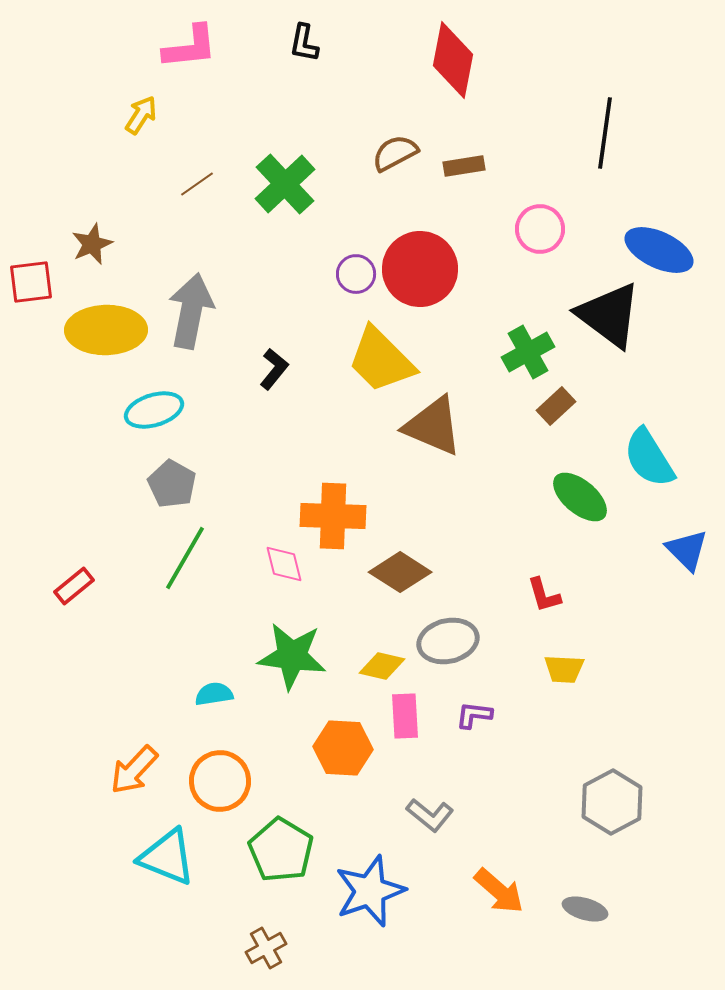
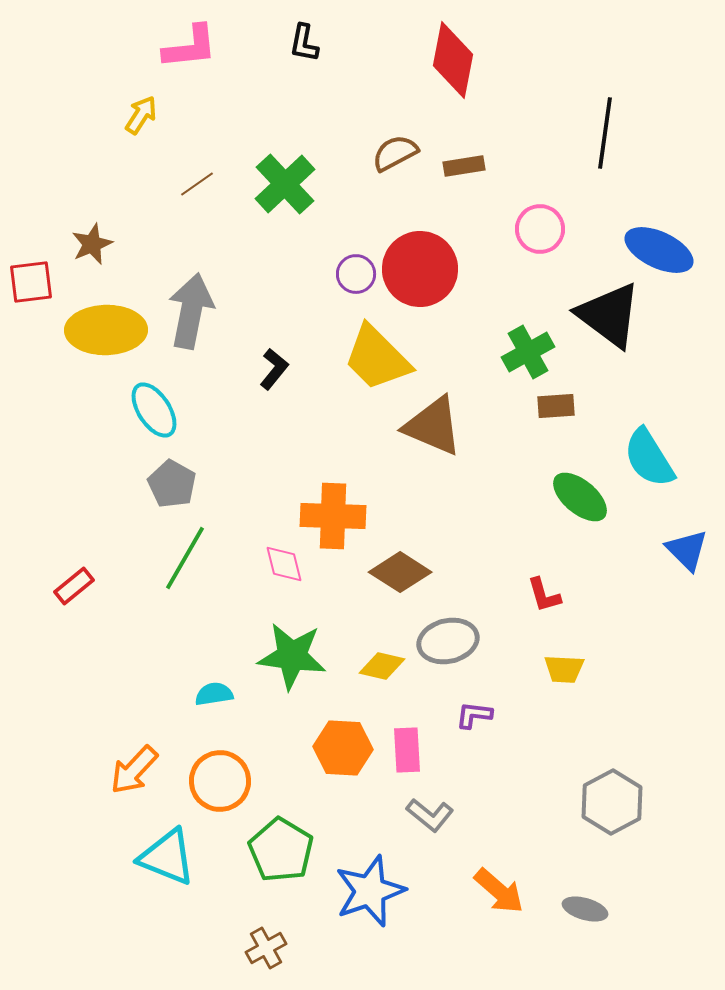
yellow trapezoid at (381, 360): moved 4 px left, 2 px up
brown rectangle at (556, 406): rotated 39 degrees clockwise
cyan ellipse at (154, 410): rotated 74 degrees clockwise
pink rectangle at (405, 716): moved 2 px right, 34 px down
